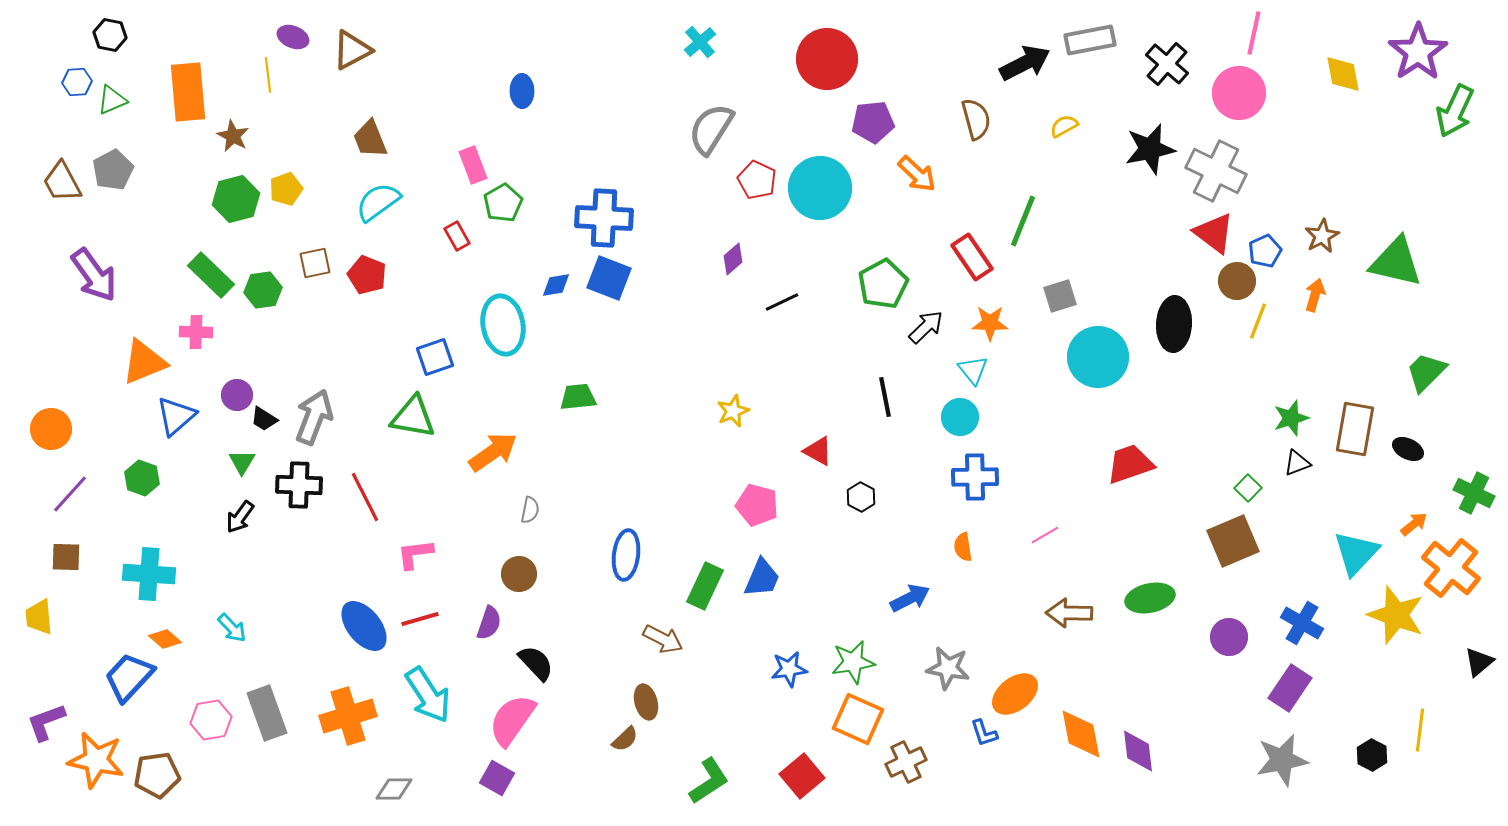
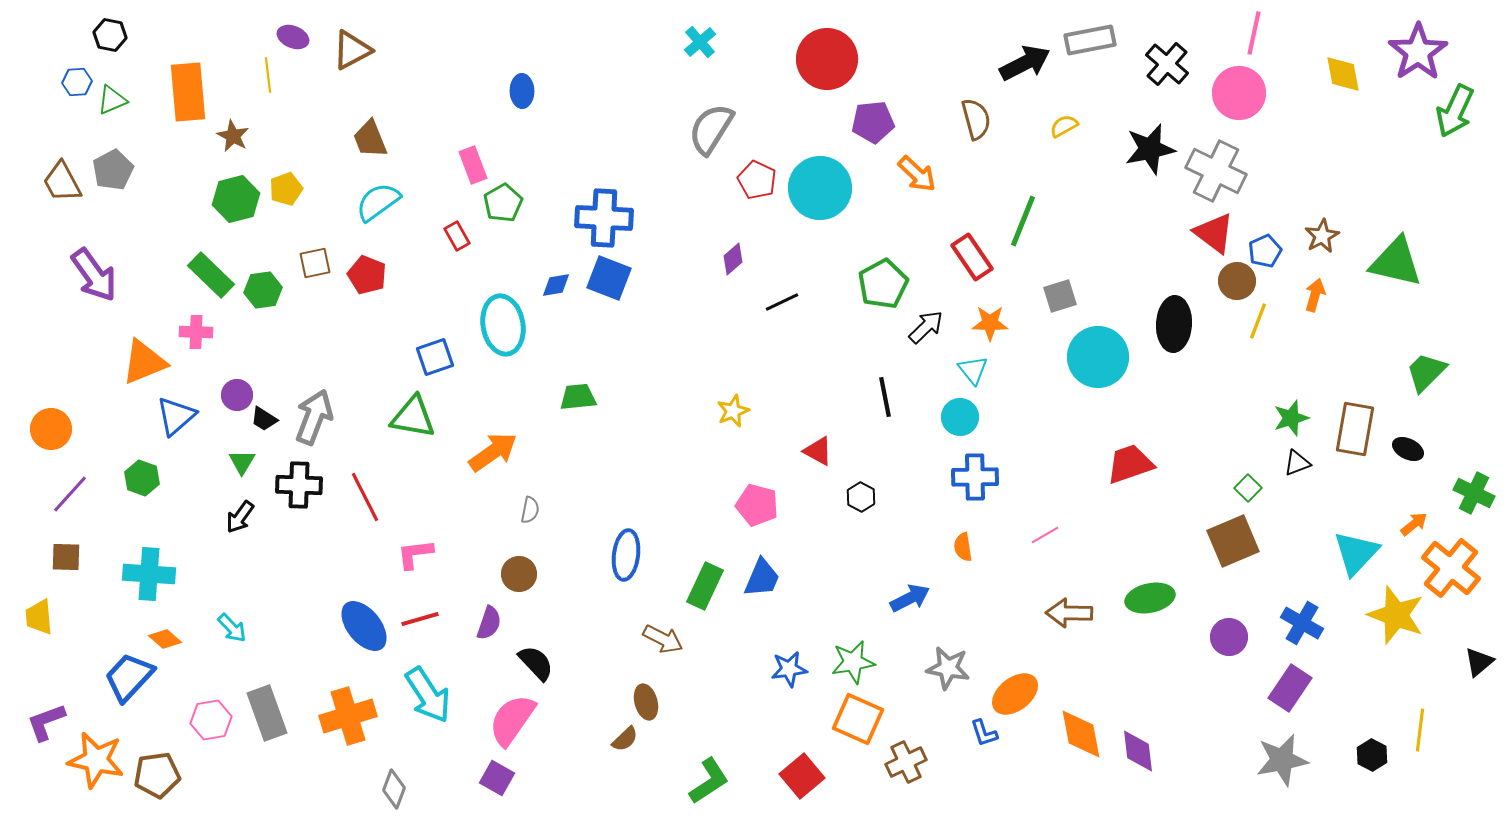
gray diamond at (394, 789): rotated 69 degrees counterclockwise
